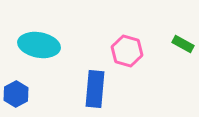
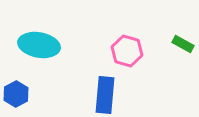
blue rectangle: moved 10 px right, 6 px down
